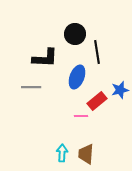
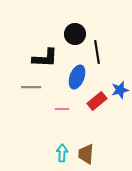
pink line: moved 19 px left, 7 px up
